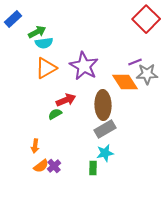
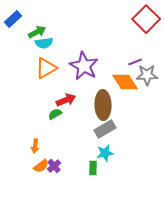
gray star: moved 1 px down
